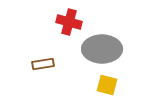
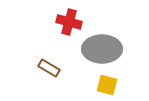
brown rectangle: moved 6 px right, 4 px down; rotated 40 degrees clockwise
